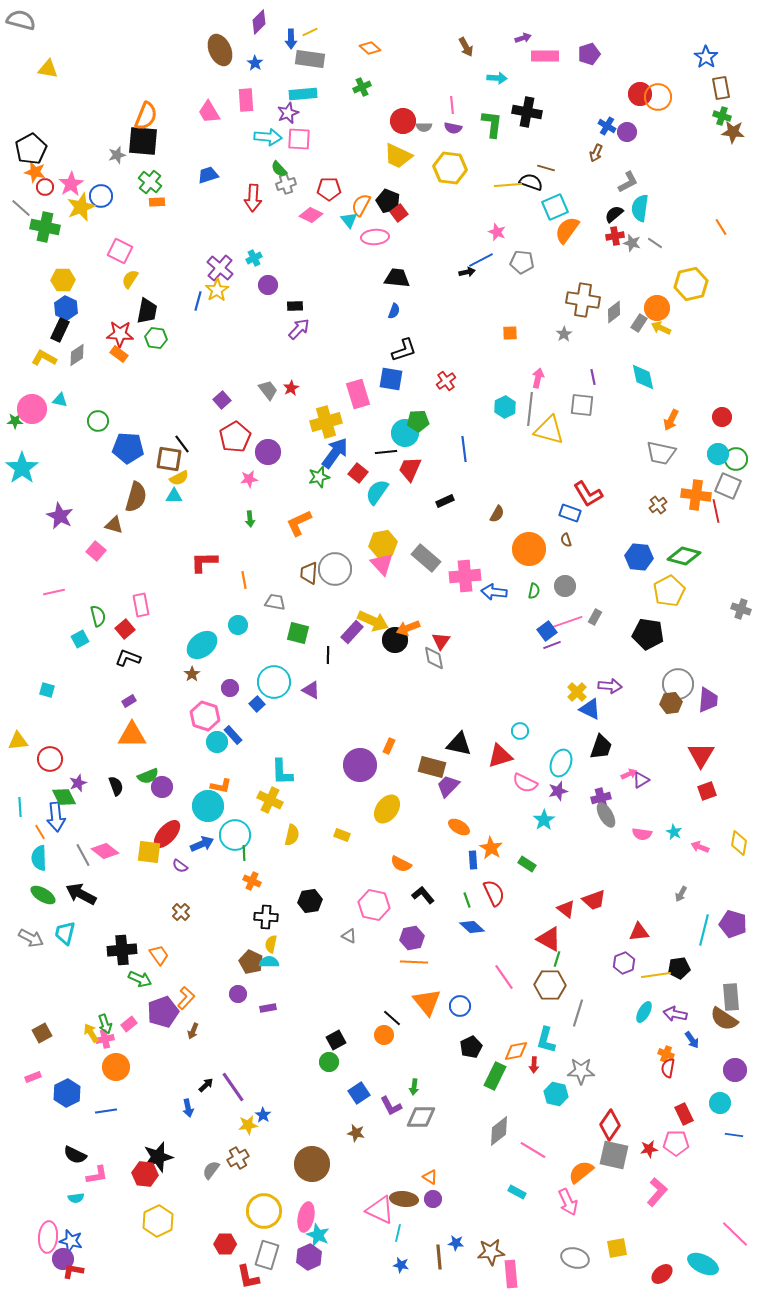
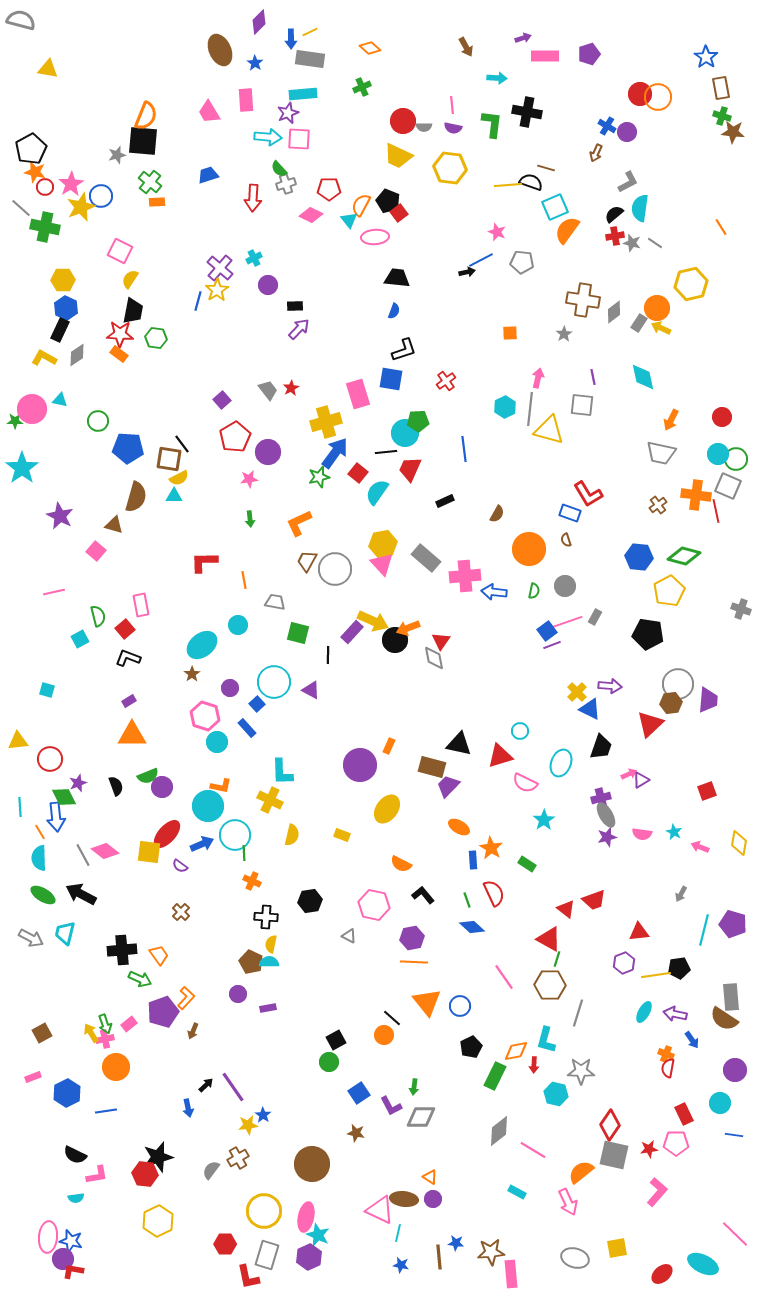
black trapezoid at (147, 311): moved 14 px left
brown trapezoid at (309, 573): moved 2 px left, 12 px up; rotated 25 degrees clockwise
blue rectangle at (233, 735): moved 14 px right, 7 px up
red triangle at (701, 755): moved 51 px left, 31 px up; rotated 16 degrees clockwise
purple star at (558, 791): moved 49 px right, 46 px down
